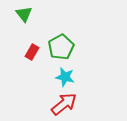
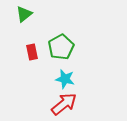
green triangle: rotated 30 degrees clockwise
red rectangle: rotated 42 degrees counterclockwise
cyan star: moved 2 px down
